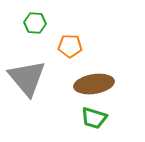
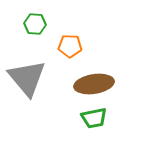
green hexagon: moved 1 px down
green trapezoid: rotated 28 degrees counterclockwise
